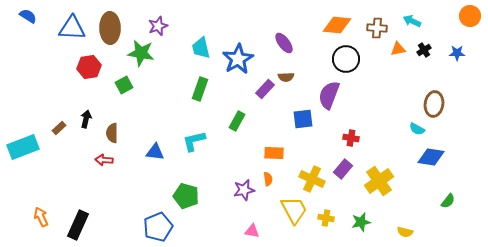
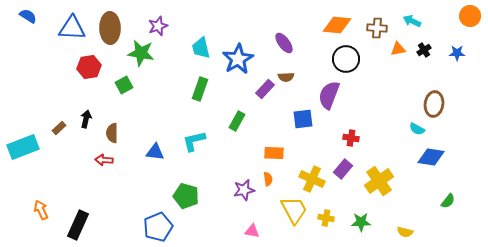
orange arrow at (41, 217): moved 7 px up
green star at (361, 222): rotated 12 degrees clockwise
